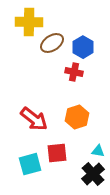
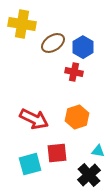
yellow cross: moved 7 px left, 2 px down; rotated 8 degrees clockwise
brown ellipse: moved 1 px right
red arrow: rotated 12 degrees counterclockwise
black cross: moved 4 px left, 1 px down
